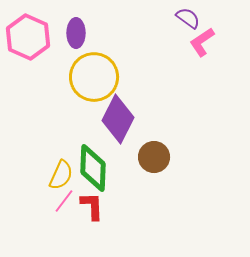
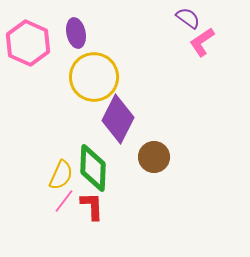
purple ellipse: rotated 12 degrees counterclockwise
pink hexagon: moved 6 px down
